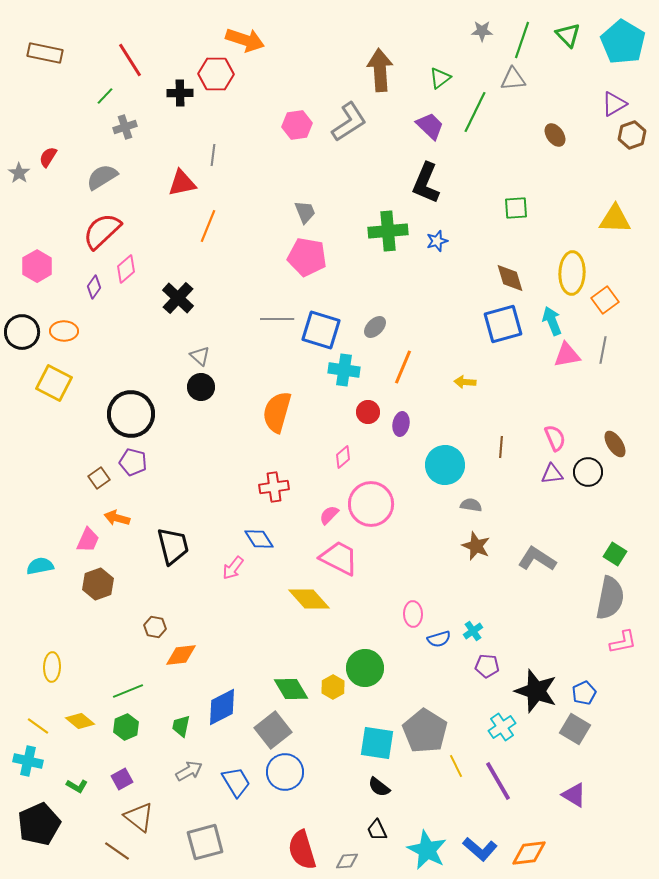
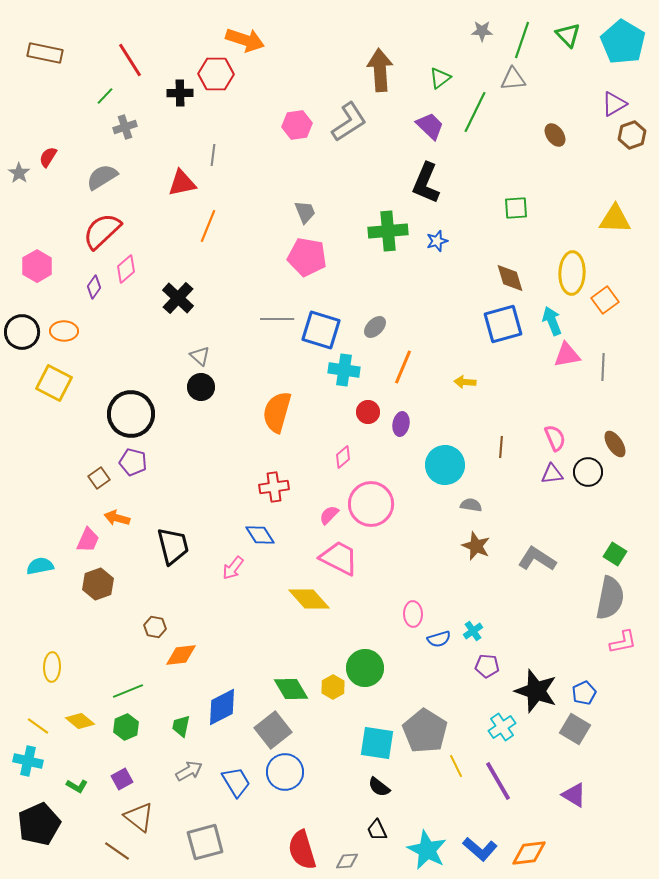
gray line at (603, 350): moved 17 px down; rotated 8 degrees counterclockwise
blue diamond at (259, 539): moved 1 px right, 4 px up
